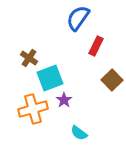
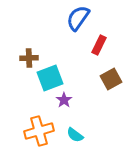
red rectangle: moved 3 px right, 1 px up
brown cross: rotated 36 degrees counterclockwise
brown square: moved 1 px left, 1 px up; rotated 15 degrees clockwise
orange cross: moved 6 px right, 22 px down
cyan semicircle: moved 4 px left, 2 px down
